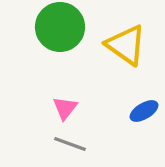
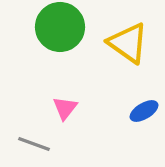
yellow triangle: moved 2 px right, 2 px up
gray line: moved 36 px left
